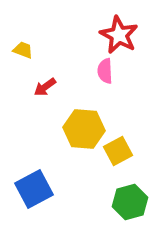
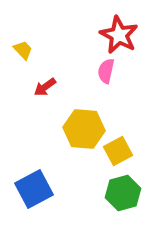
yellow trapezoid: rotated 25 degrees clockwise
pink semicircle: moved 1 px right; rotated 15 degrees clockwise
green hexagon: moved 7 px left, 9 px up
